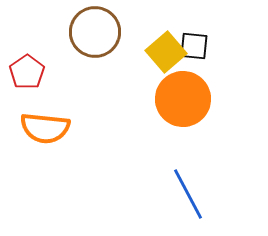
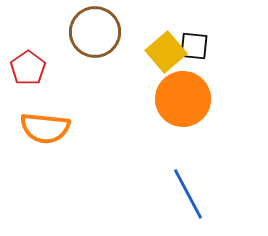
red pentagon: moved 1 px right, 4 px up
